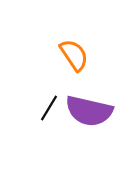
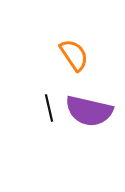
black line: rotated 44 degrees counterclockwise
